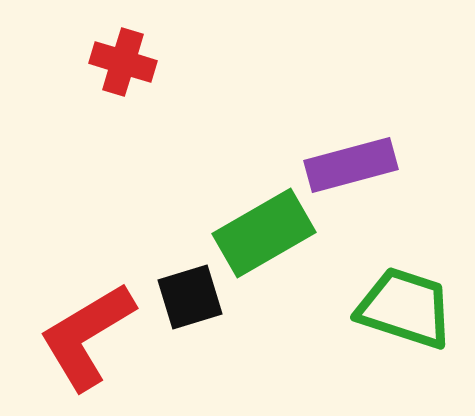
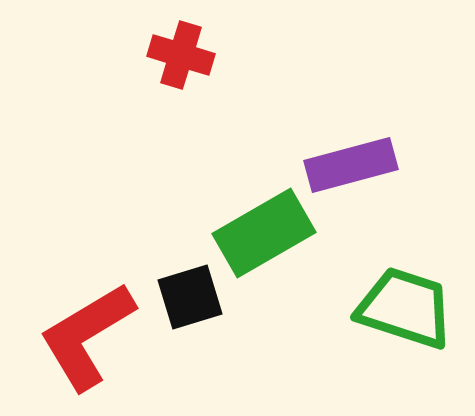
red cross: moved 58 px right, 7 px up
